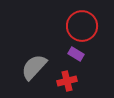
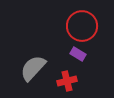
purple rectangle: moved 2 px right
gray semicircle: moved 1 px left, 1 px down
